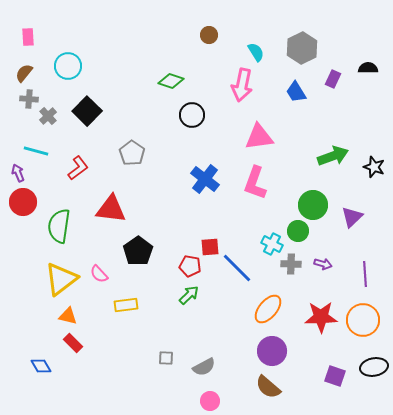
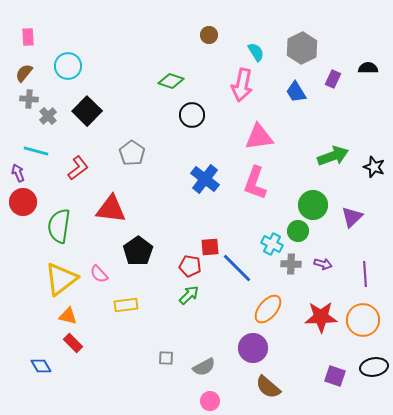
purple circle at (272, 351): moved 19 px left, 3 px up
